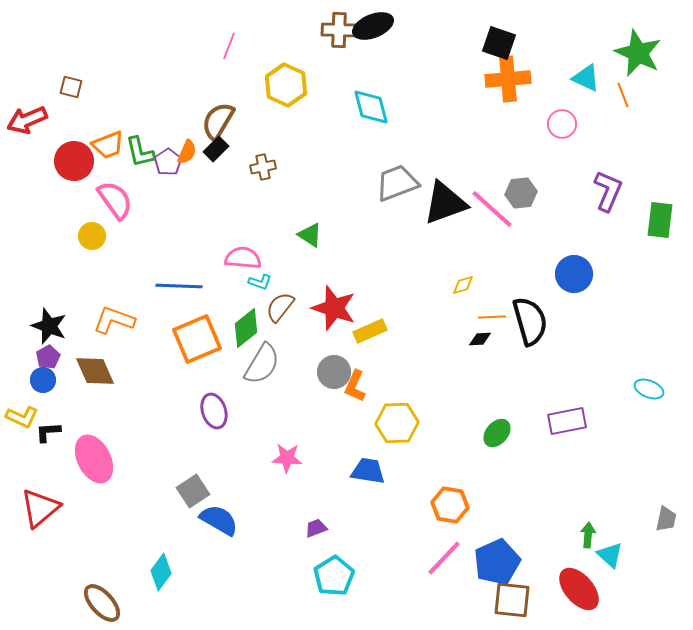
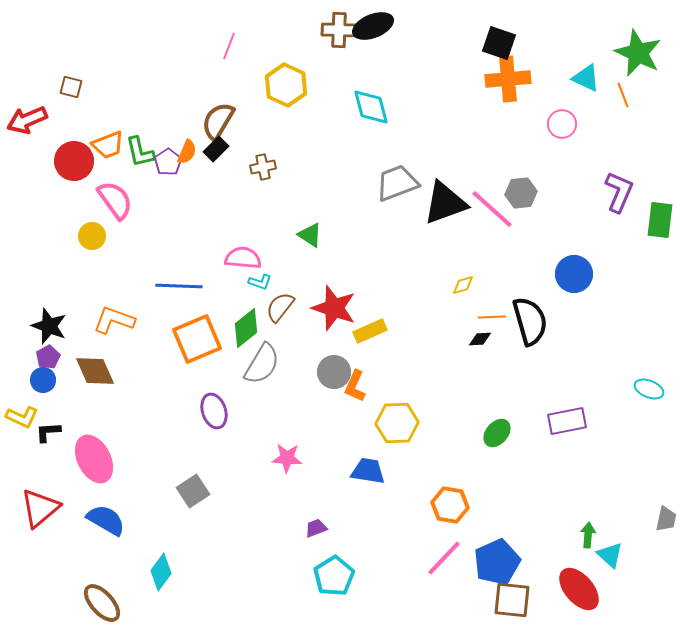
purple L-shape at (608, 191): moved 11 px right, 1 px down
blue semicircle at (219, 520): moved 113 px left
